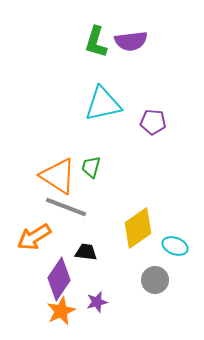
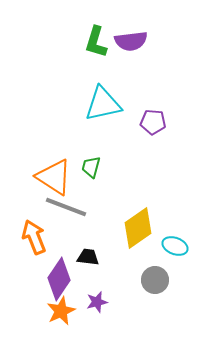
orange triangle: moved 4 px left, 1 px down
orange arrow: rotated 100 degrees clockwise
black trapezoid: moved 2 px right, 5 px down
